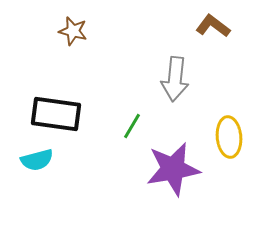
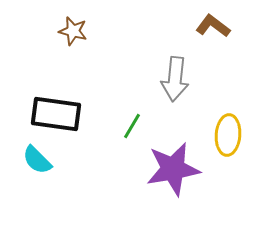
yellow ellipse: moved 1 px left, 2 px up; rotated 9 degrees clockwise
cyan semicircle: rotated 60 degrees clockwise
